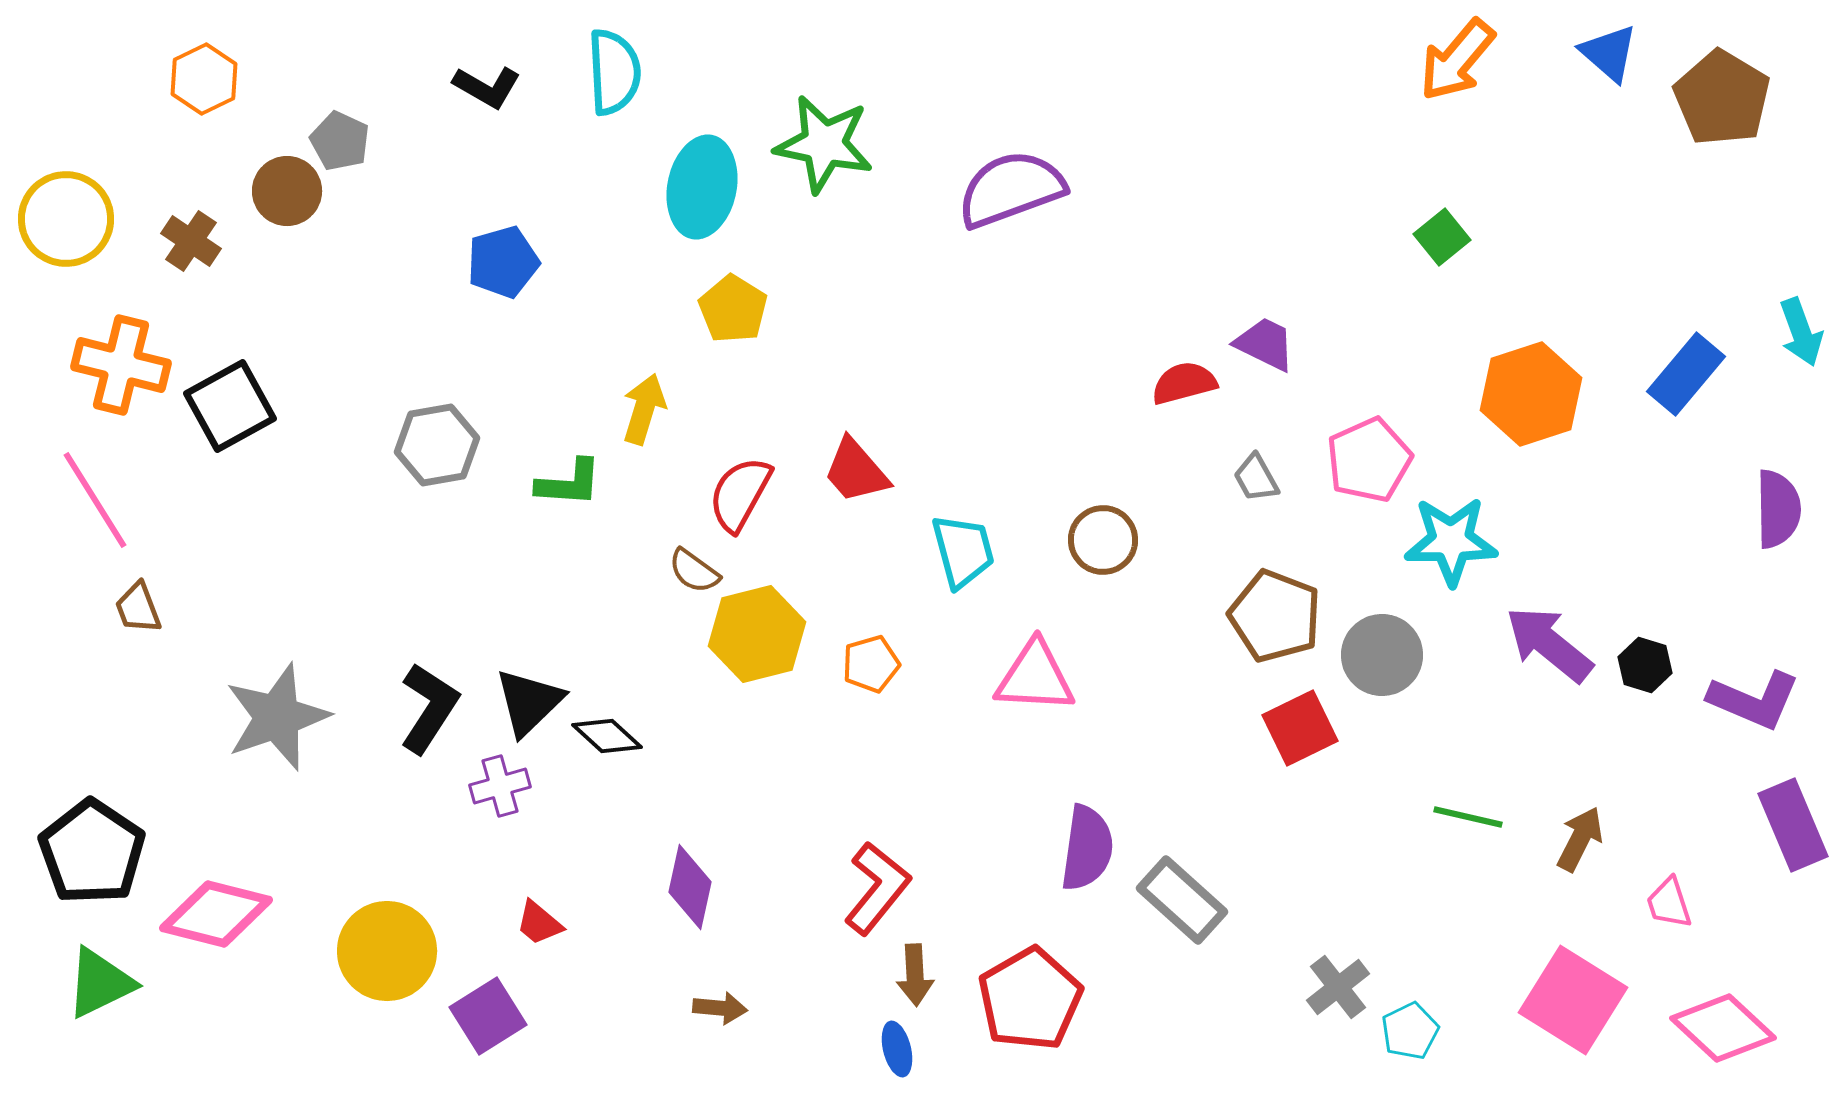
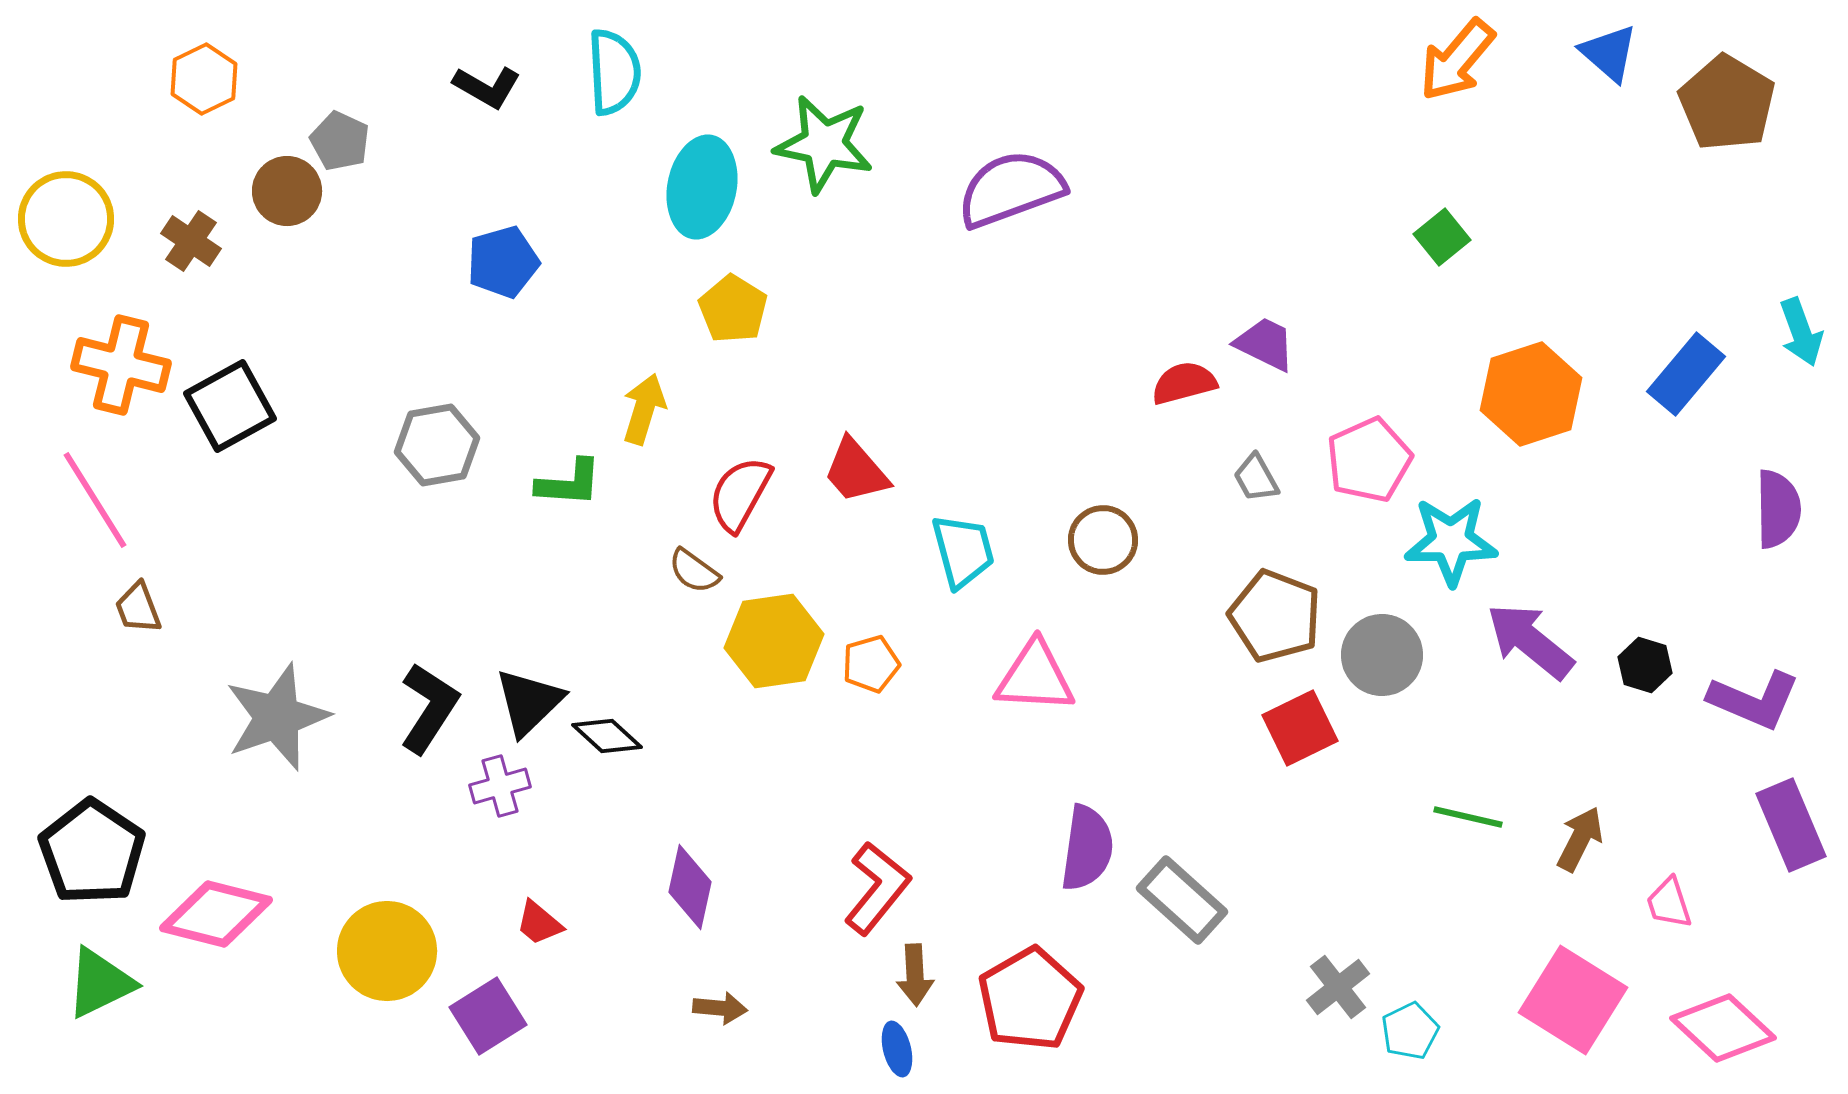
brown pentagon at (1722, 98): moved 5 px right, 5 px down
yellow hexagon at (757, 634): moved 17 px right, 7 px down; rotated 6 degrees clockwise
purple arrow at (1549, 644): moved 19 px left, 3 px up
purple rectangle at (1793, 825): moved 2 px left
